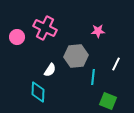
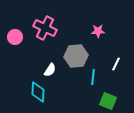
pink circle: moved 2 px left
